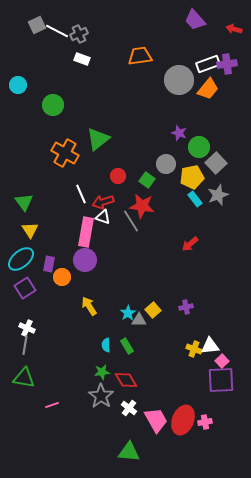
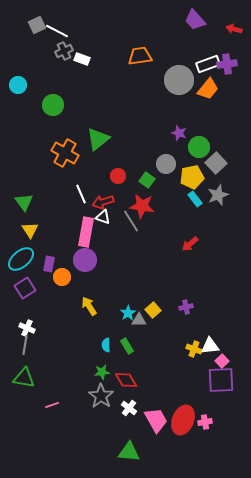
gray cross at (79, 34): moved 15 px left, 17 px down
